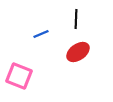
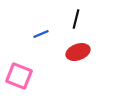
black line: rotated 12 degrees clockwise
red ellipse: rotated 15 degrees clockwise
